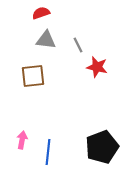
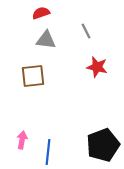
gray line: moved 8 px right, 14 px up
black pentagon: moved 1 px right, 2 px up
